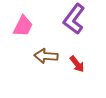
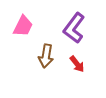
purple L-shape: moved 9 px down
brown arrow: rotated 85 degrees counterclockwise
